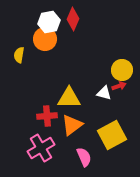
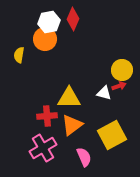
pink cross: moved 2 px right
